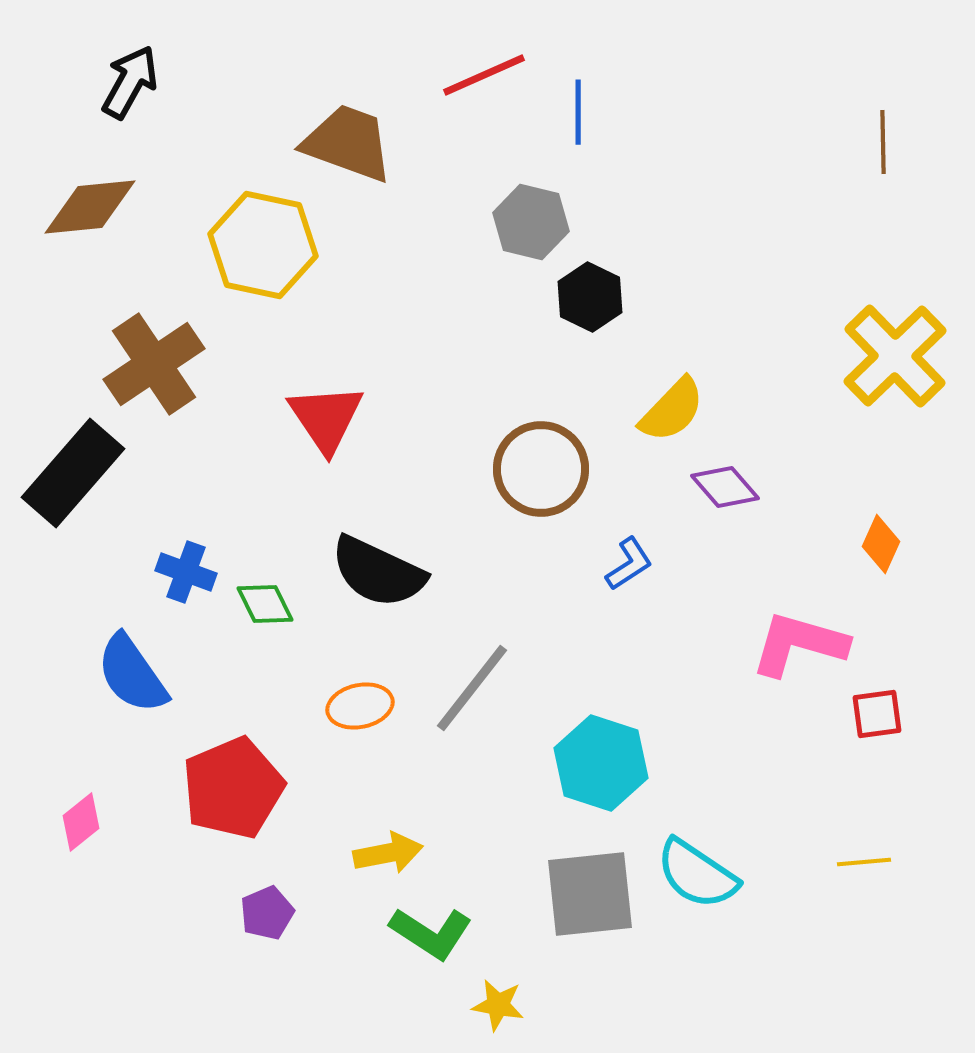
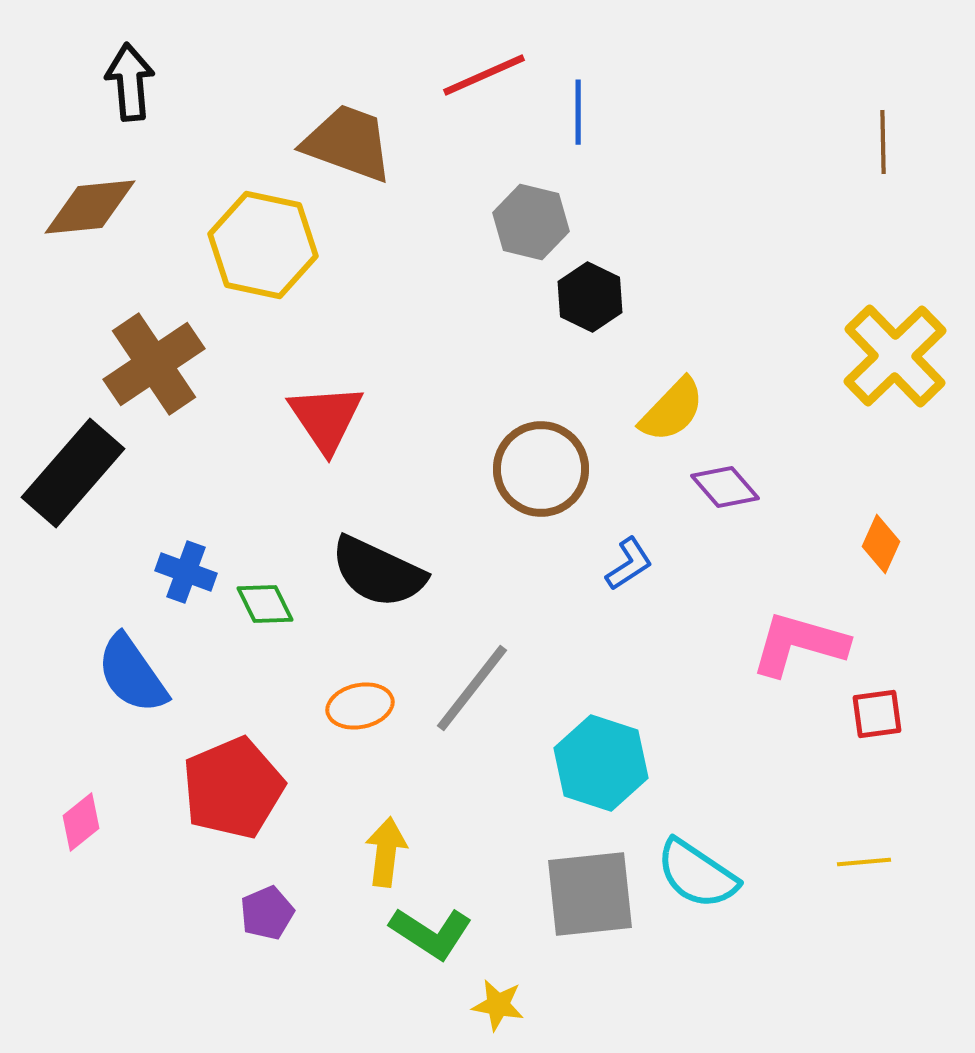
black arrow: rotated 34 degrees counterclockwise
yellow arrow: moved 2 px left, 1 px up; rotated 72 degrees counterclockwise
